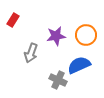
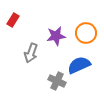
orange circle: moved 2 px up
gray cross: moved 1 px left, 1 px down
